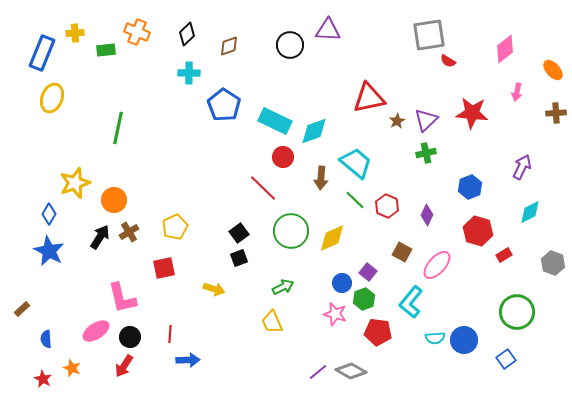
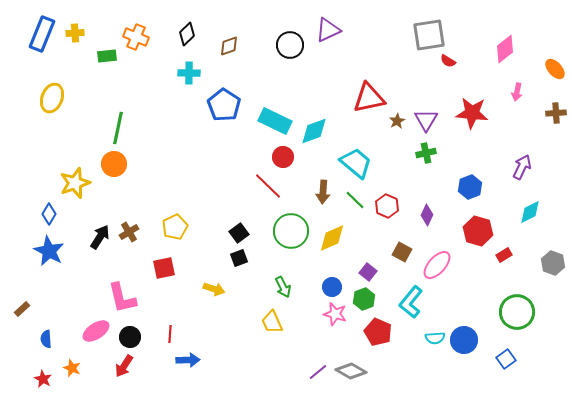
purple triangle at (328, 30): rotated 28 degrees counterclockwise
orange cross at (137, 32): moved 1 px left, 5 px down
green rectangle at (106, 50): moved 1 px right, 6 px down
blue rectangle at (42, 53): moved 19 px up
orange ellipse at (553, 70): moved 2 px right, 1 px up
purple triangle at (426, 120): rotated 15 degrees counterclockwise
brown arrow at (321, 178): moved 2 px right, 14 px down
red line at (263, 188): moved 5 px right, 2 px up
orange circle at (114, 200): moved 36 px up
blue circle at (342, 283): moved 10 px left, 4 px down
green arrow at (283, 287): rotated 90 degrees clockwise
red pentagon at (378, 332): rotated 16 degrees clockwise
